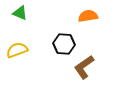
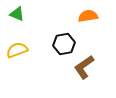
green triangle: moved 3 px left, 1 px down
black hexagon: rotated 15 degrees counterclockwise
